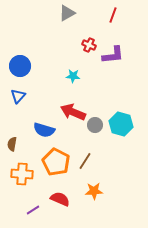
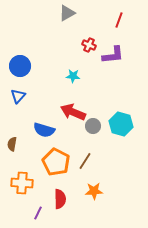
red line: moved 6 px right, 5 px down
gray circle: moved 2 px left, 1 px down
orange cross: moved 9 px down
red semicircle: rotated 66 degrees clockwise
purple line: moved 5 px right, 3 px down; rotated 32 degrees counterclockwise
